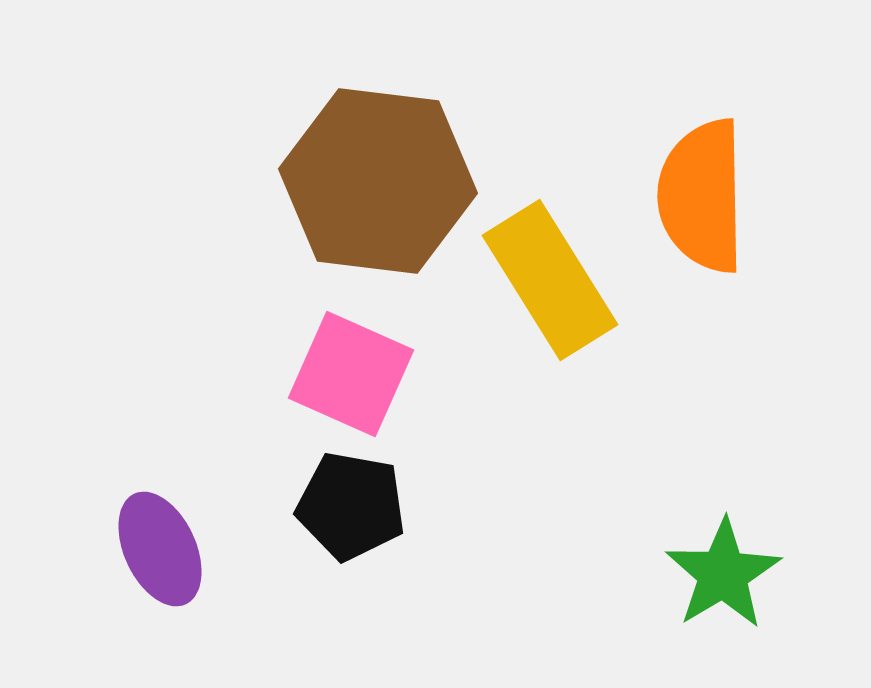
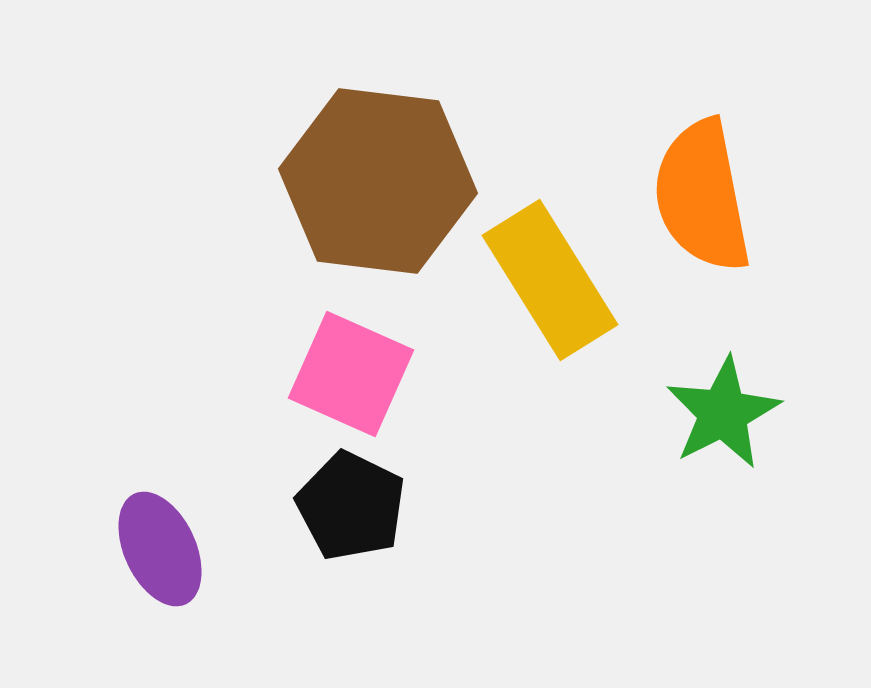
orange semicircle: rotated 10 degrees counterclockwise
black pentagon: rotated 16 degrees clockwise
green star: moved 161 px up; rotated 4 degrees clockwise
